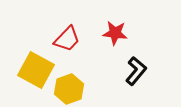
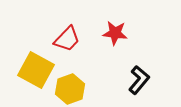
black L-shape: moved 3 px right, 9 px down
yellow hexagon: moved 1 px right
